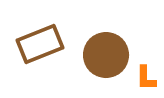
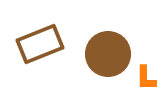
brown circle: moved 2 px right, 1 px up
